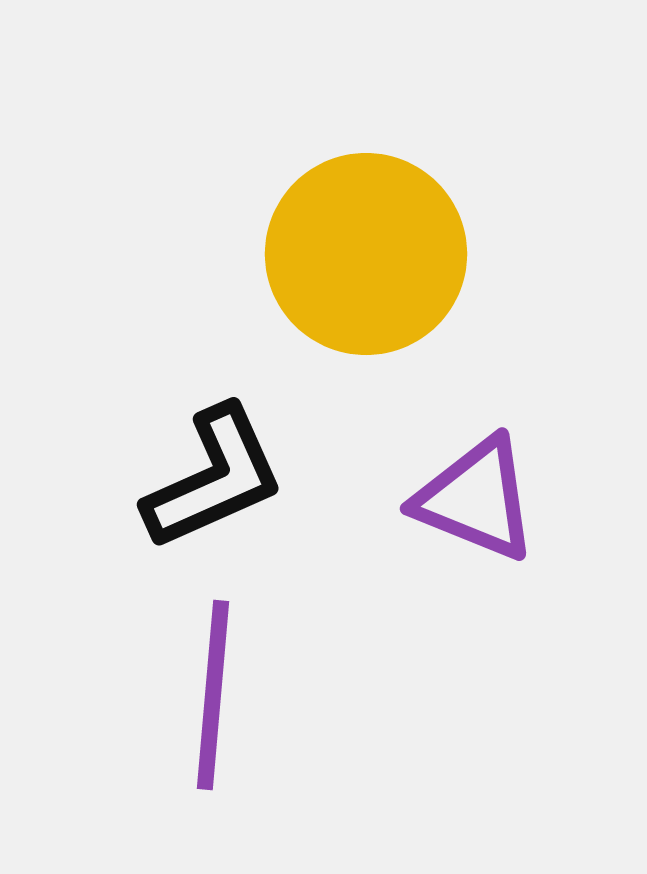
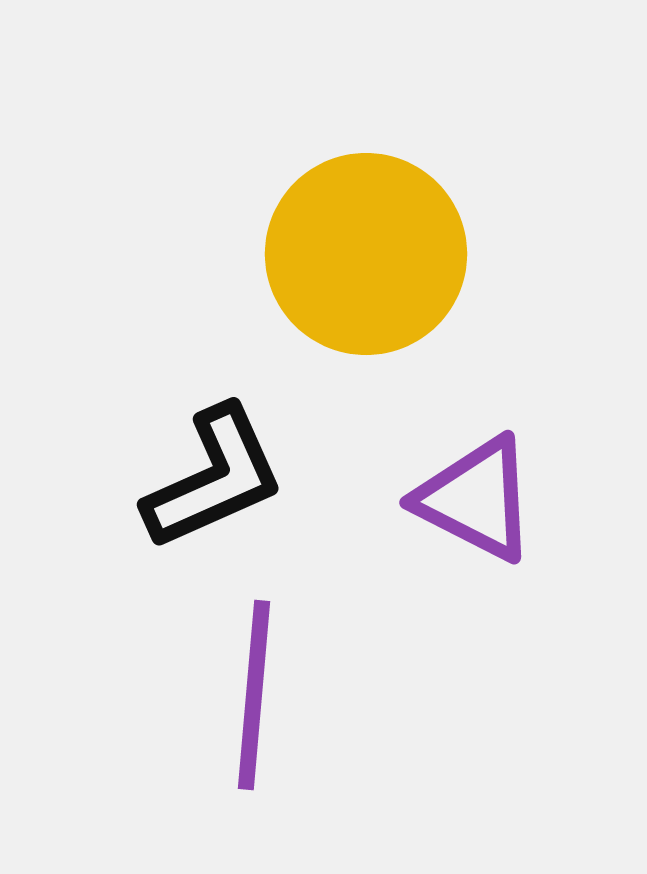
purple triangle: rotated 5 degrees clockwise
purple line: moved 41 px right
